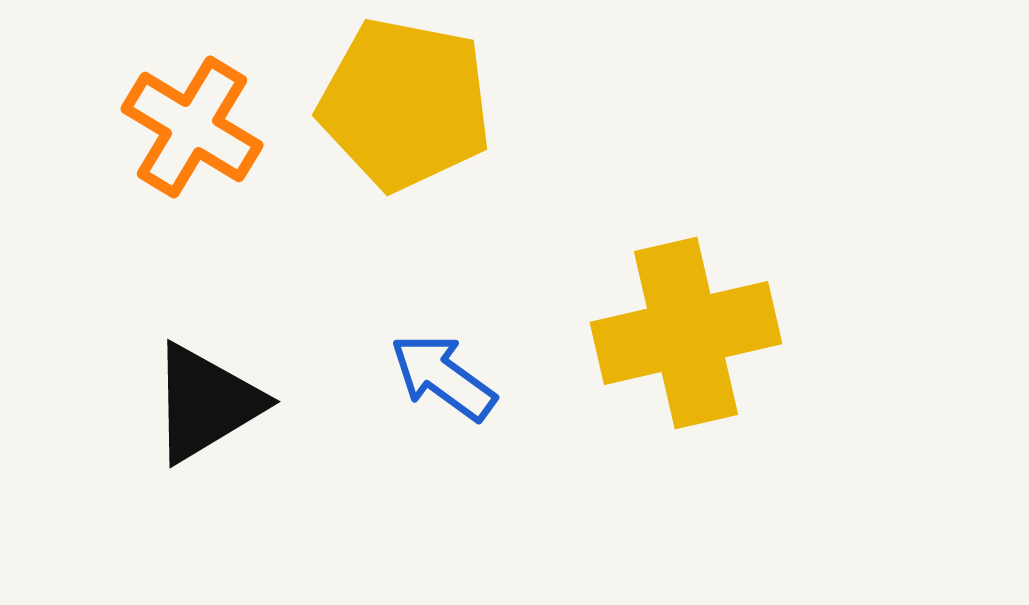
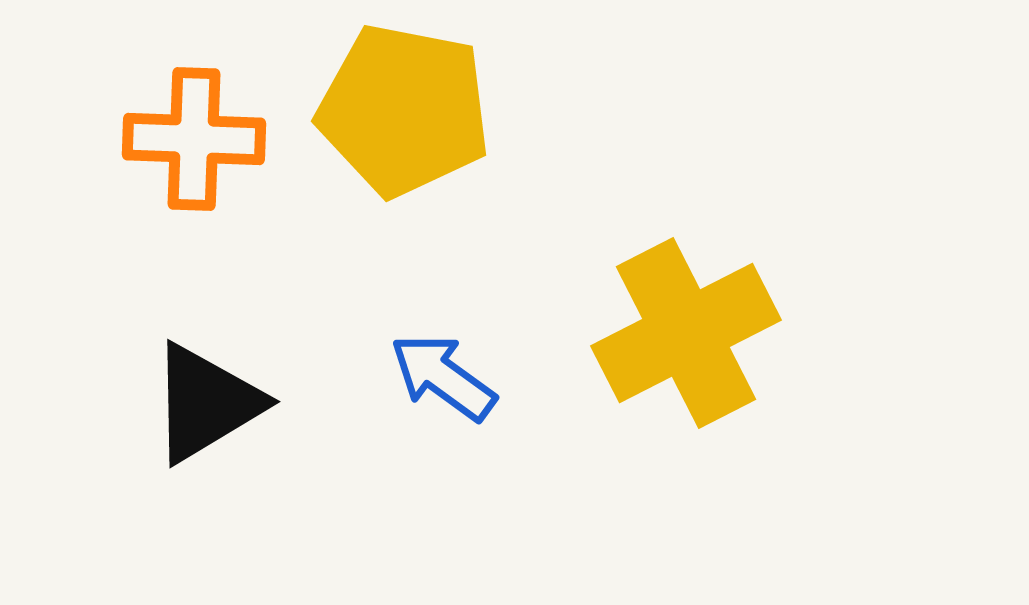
yellow pentagon: moved 1 px left, 6 px down
orange cross: moved 2 px right, 12 px down; rotated 29 degrees counterclockwise
yellow cross: rotated 14 degrees counterclockwise
